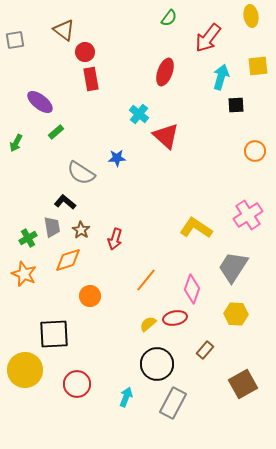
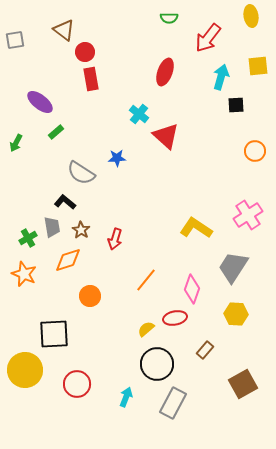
green semicircle at (169, 18): rotated 54 degrees clockwise
yellow semicircle at (148, 324): moved 2 px left, 5 px down
